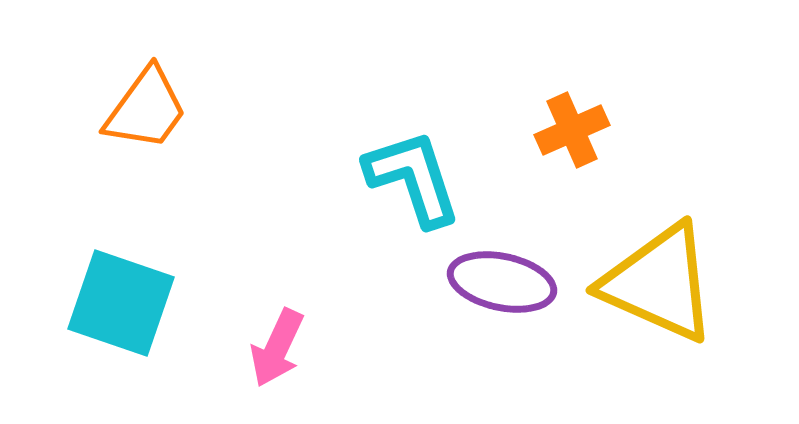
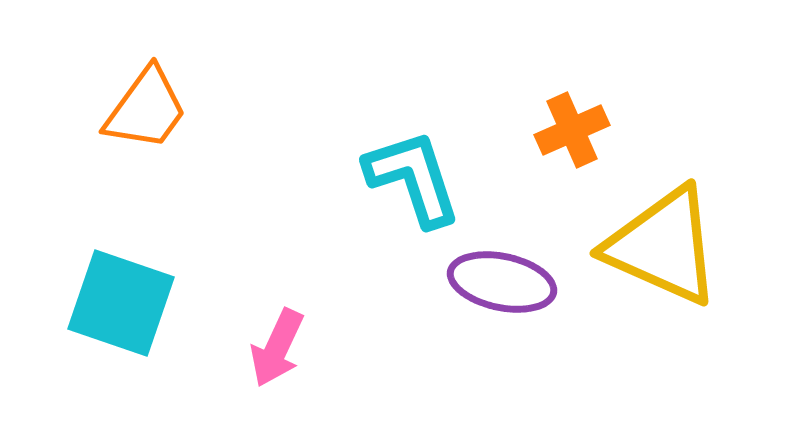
yellow triangle: moved 4 px right, 37 px up
